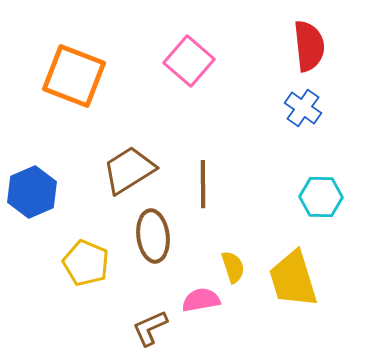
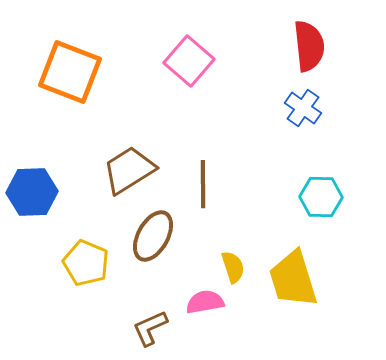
orange square: moved 4 px left, 4 px up
blue hexagon: rotated 21 degrees clockwise
brown ellipse: rotated 36 degrees clockwise
pink semicircle: moved 4 px right, 2 px down
